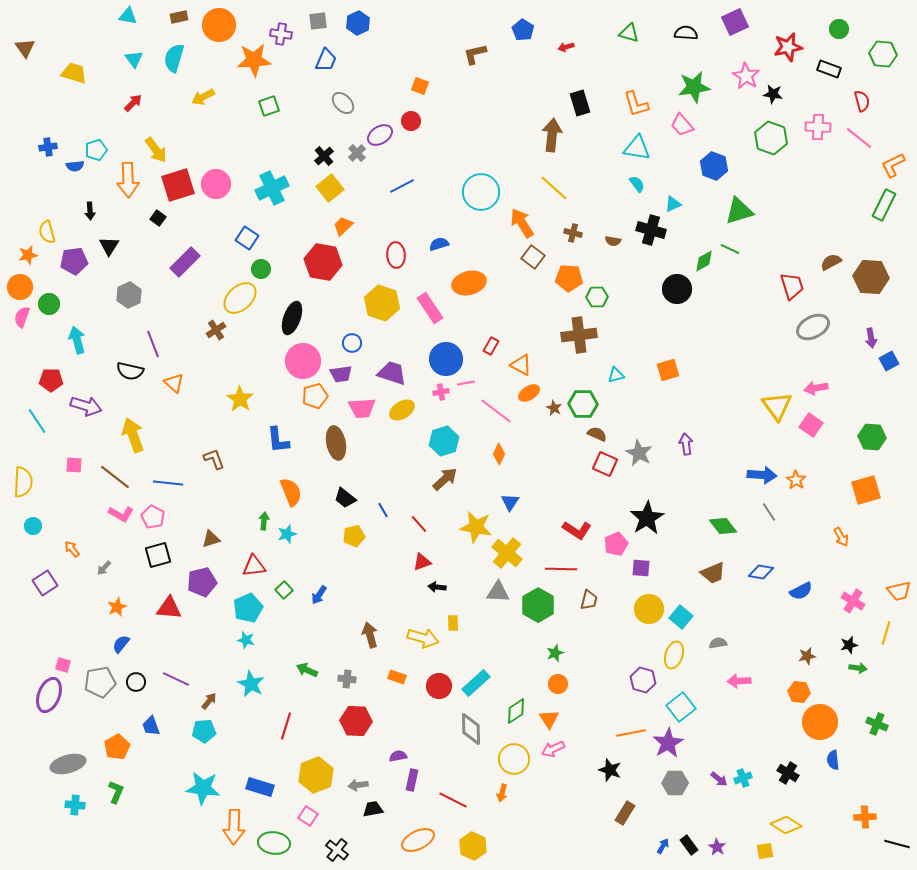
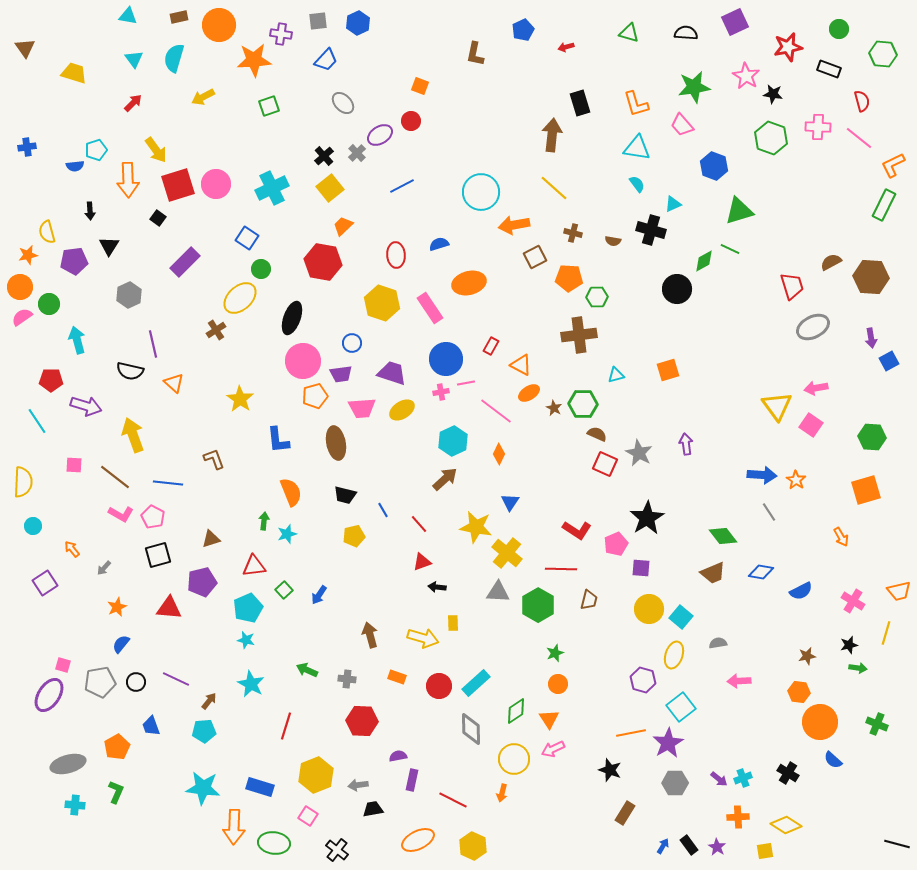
blue pentagon at (523, 30): rotated 15 degrees clockwise
brown L-shape at (475, 54): rotated 65 degrees counterclockwise
blue trapezoid at (326, 60): rotated 20 degrees clockwise
blue cross at (48, 147): moved 21 px left
orange arrow at (522, 223): moved 8 px left, 2 px down; rotated 68 degrees counterclockwise
brown square at (533, 257): moved 2 px right; rotated 25 degrees clockwise
pink semicircle at (22, 317): rotated 35 degrees clockwise
purple line at (153, 344): rotated 8 degrees clockwise
cyan hexagon at (444, 441): moved 9 px right; rotated 8 degrees counterclockwise
black trapezoid at (345, 498): moved 3 px up; rotated 25 degrees counterclockwise
green diamond at (723, 526): moved 10 px down
purple ellipse at (49, 695): rotated 12 degrees clockwise
red hexagon at (356, 721): moved 6 px right
blue semicircle at (833, 760): rotated 42 degrees counterclockwise
orange cross at (865, 817): moved 127 px left
